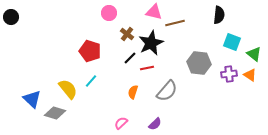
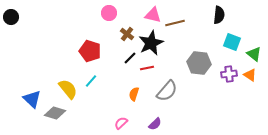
pink triangle: moved 1 px left, 3 px down
orange semicircle: moved 1 px right, 2 px down
